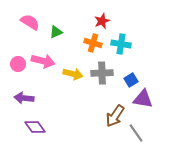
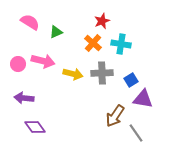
orange cross: rotated 24 degrees clockwise
